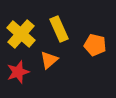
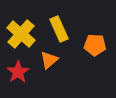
orange pentagon: rotated 10 degrees counterclockwise
red star: rotated 15 degrees counterclockwise
